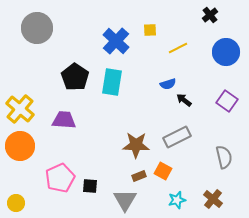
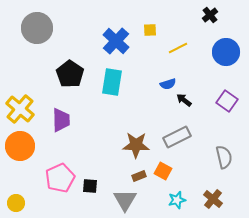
black pentagon: moved 5 px left, 3 px up
purple trapezoid: moved 3 px left; rotated 85 degrees clockwise
